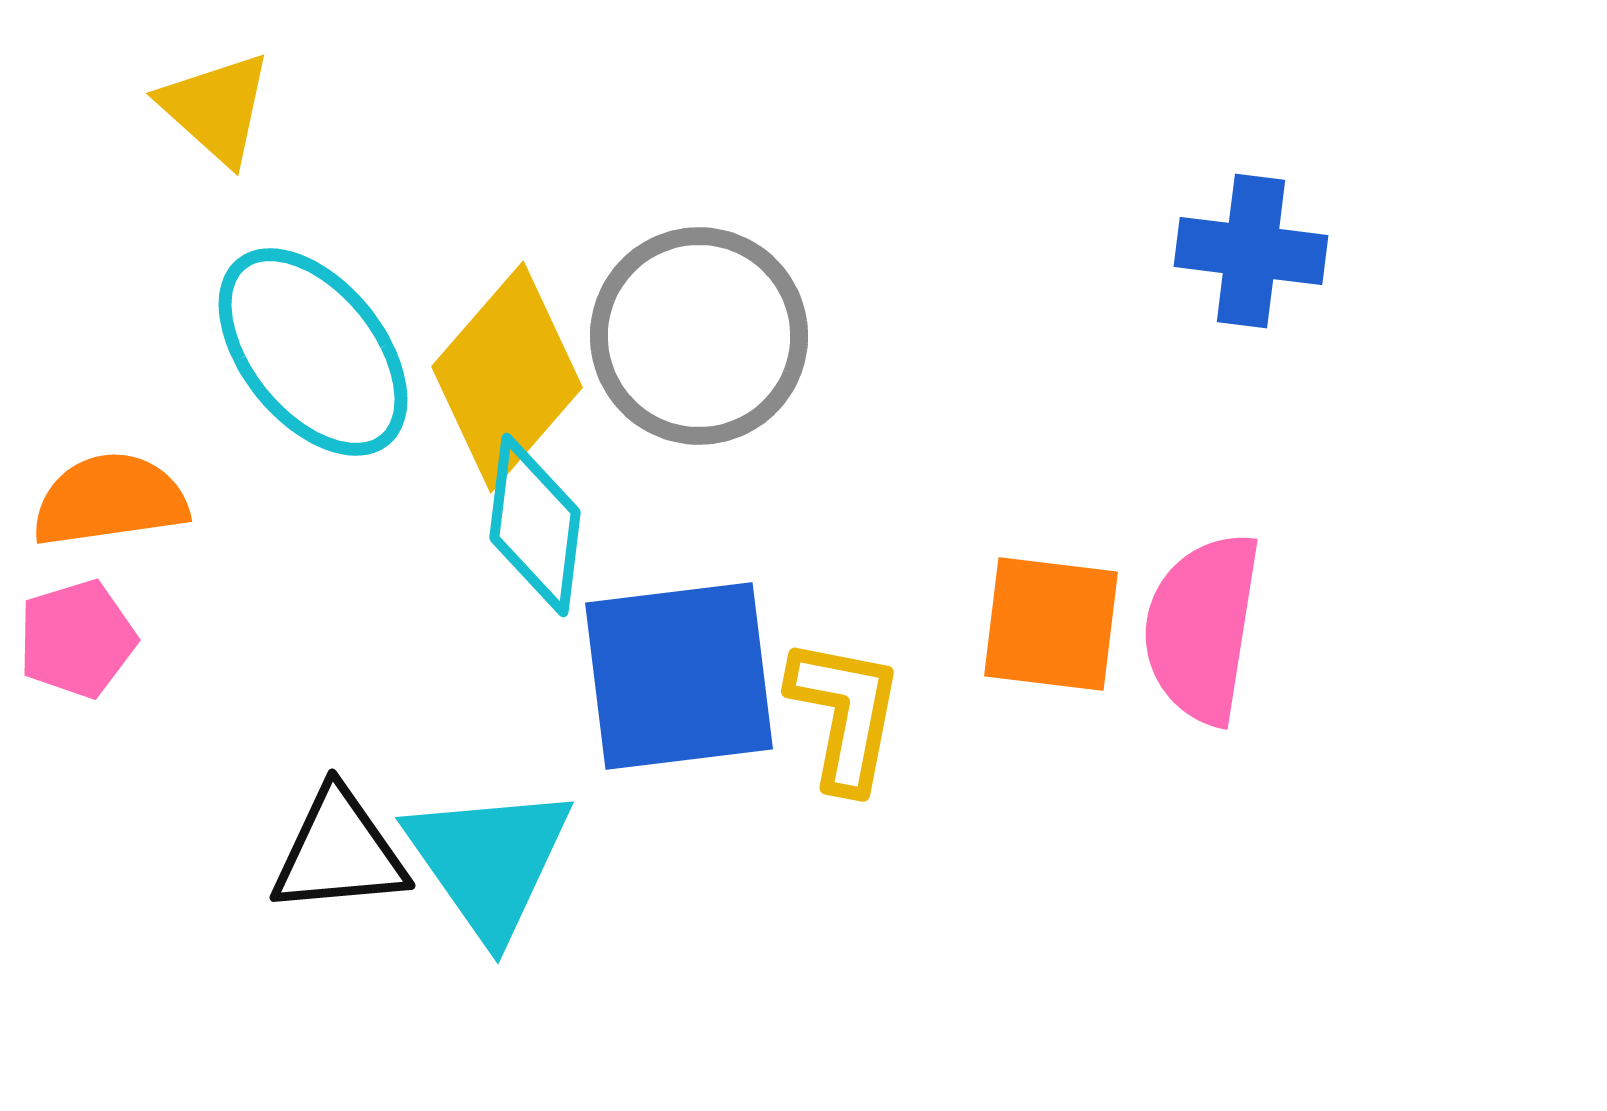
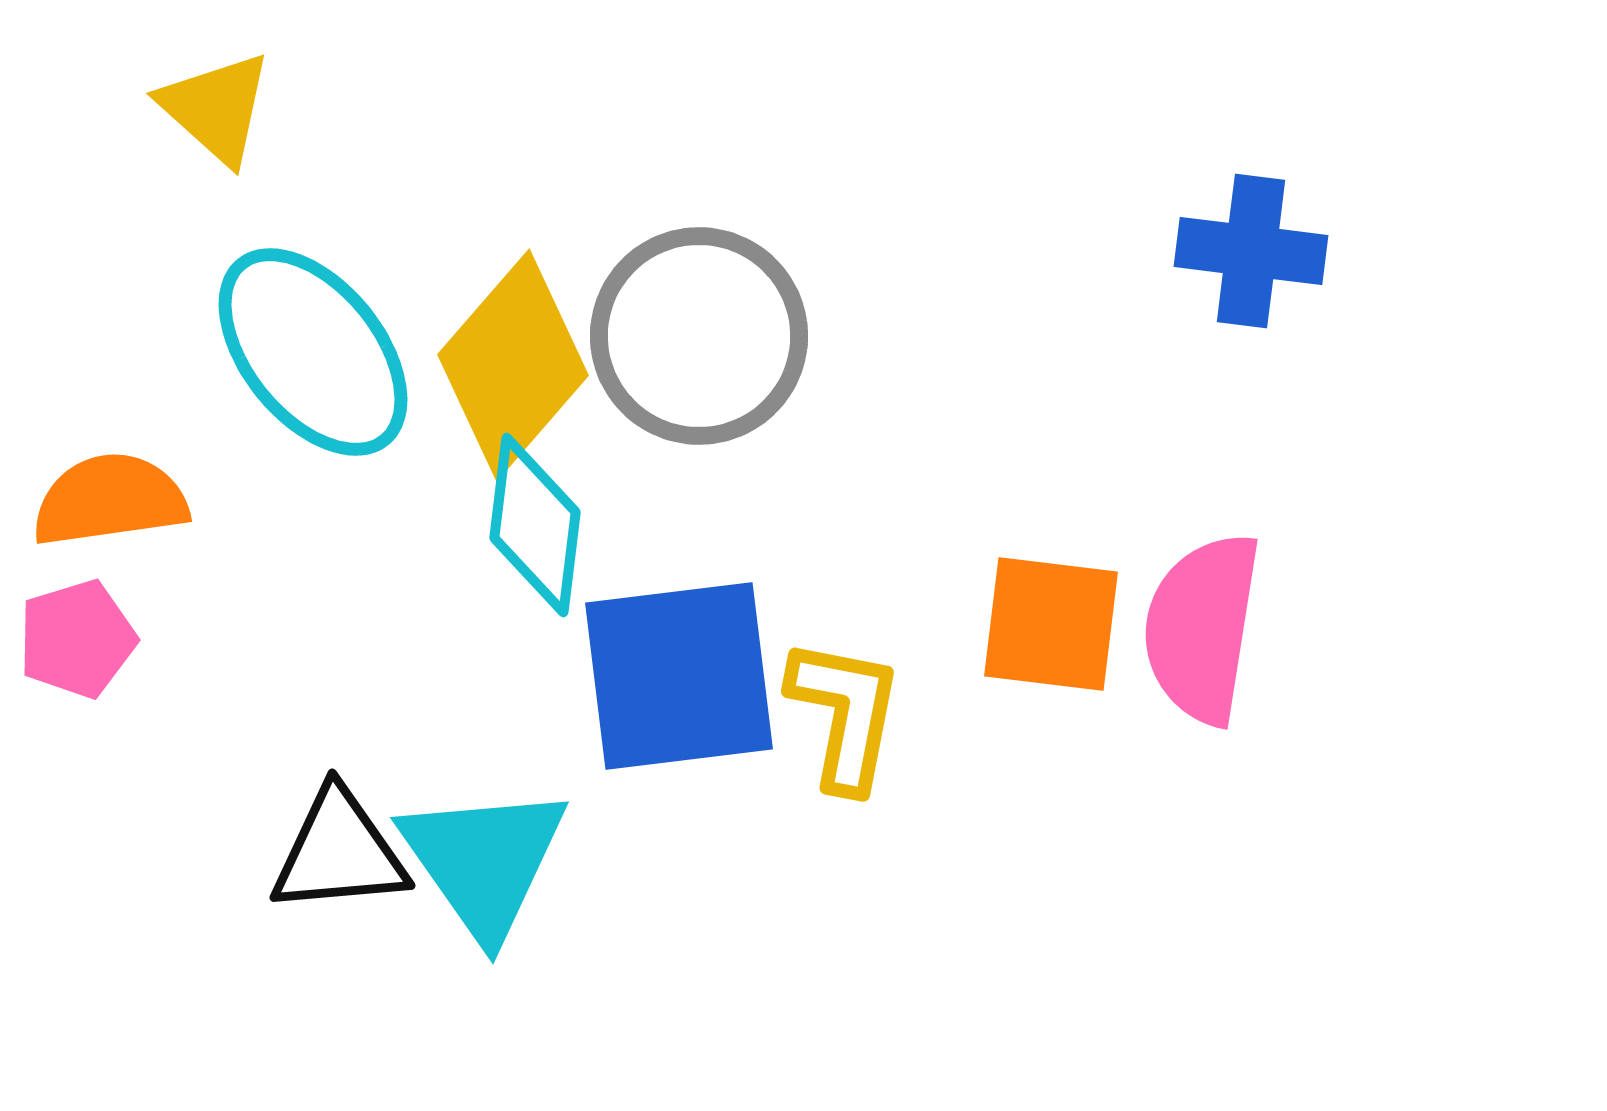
yellow diamond: moved 6 px right, 12 px up
cyan triangle: moved 5 px left
